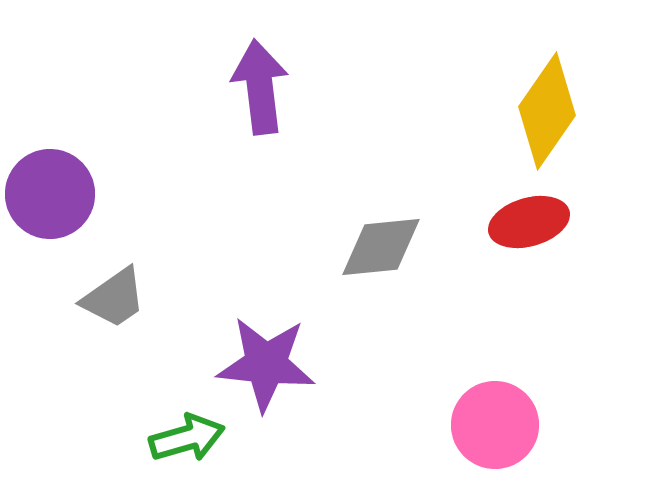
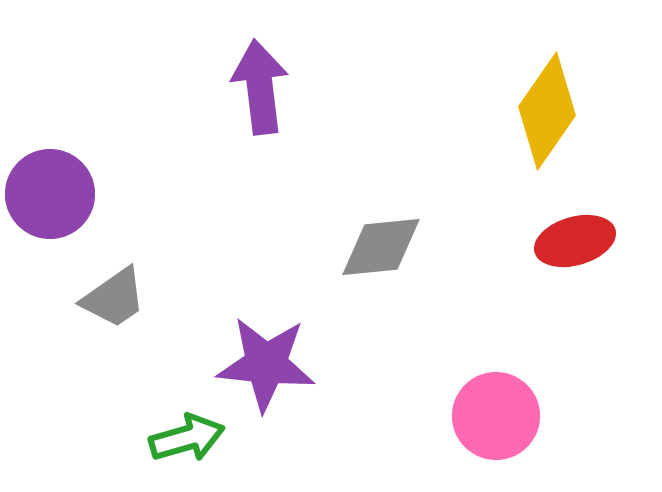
red ellipse: moved 46 px right, 19 px down
pink circle: moved 1 px right, 9 px up
